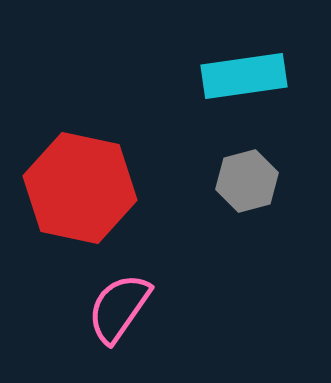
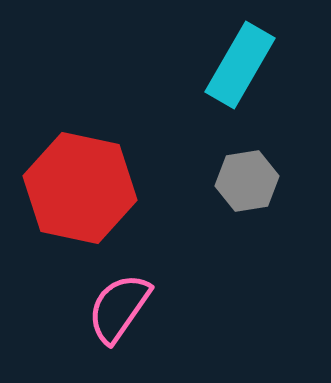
cyan rectangle: moved 4 px left, 11 px up; rotated 52 degrees counterclockwise
gray hexagon: rotated 6 degrees clockwise
